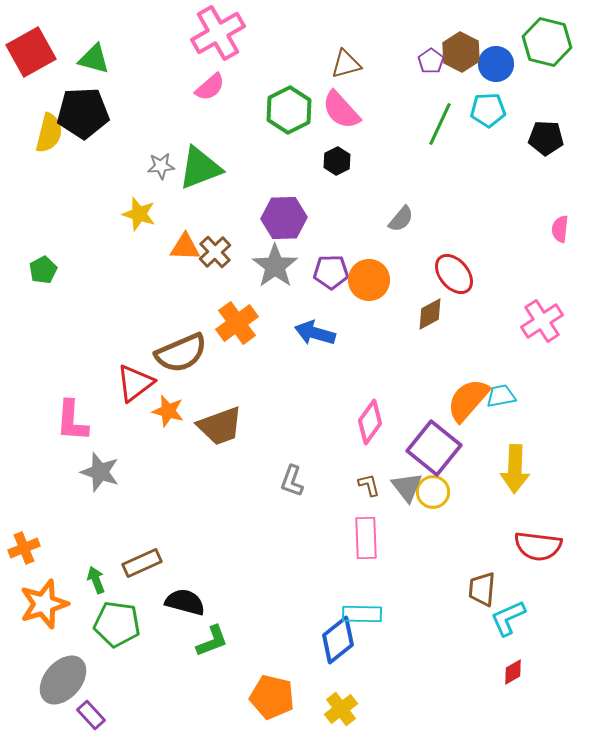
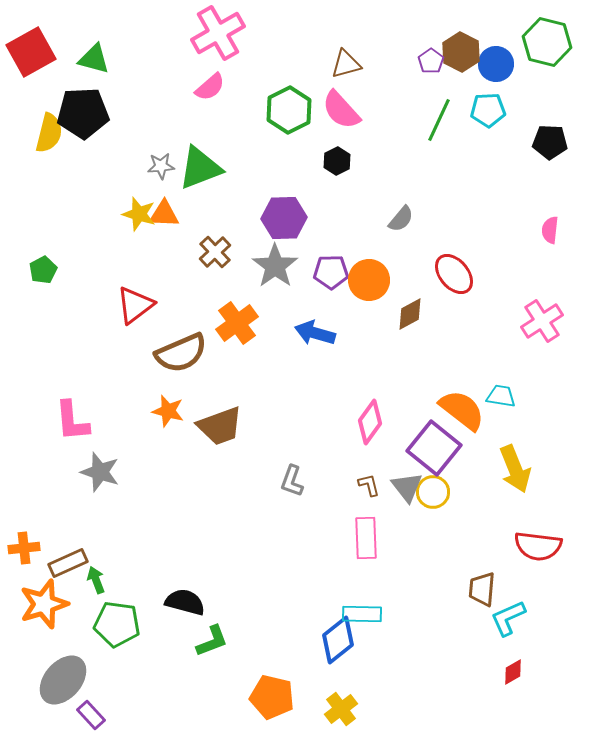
green line at (440, 124): moved 1 px left, 4 px up
black pentagon at (546, 138): moved 4 px right, 4 px down
pink semicircle at (560, 229): moved 10 px left, 1 px down
orange triangle at (185, 247): moved 21 px left, 33 px up
brown diamond at (430, 314): moved 20 px left
red triangle at (135, 383): moved 78 px up
cyan trapezoid at (501, 396): rotated 20 degrees clockwise
orange semicircle at (468, 400): moved 6 px left, 10 px down; rotated 87 degrees clockwise
pink L-shape at (72, 421): rotated 9 degrees counterclockwise
yellow arrow at (515, 469): rotated 24 degrees counterclockwise
orange cross at (24, 548): rotated 16 degrees clockwise
brown rectangle at (142, 563): moved 74 px left
